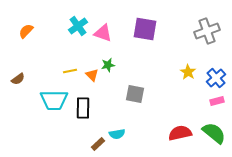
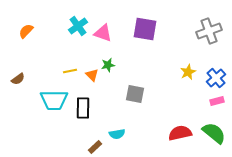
gray cross: moved 2 px right
yellow star: rotated 14 degrees clockwise
brown rectangle: moved 3 px left, 3 px down
